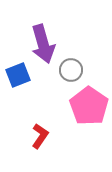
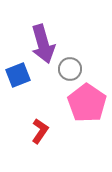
gray circle: moved 1 px left, 1 px up
pink pentagon: moved 2 px left, 3 px up
red L-shape: moved 5 px up
